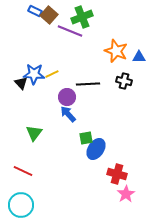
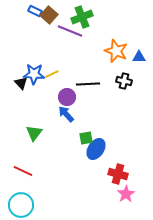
blue arrow: moved 2 px left
red cross: moved 1 px right
